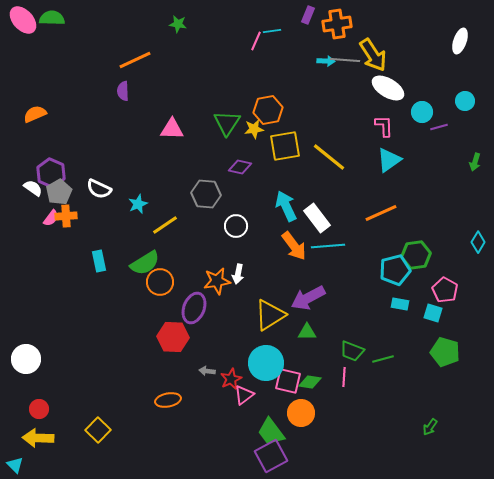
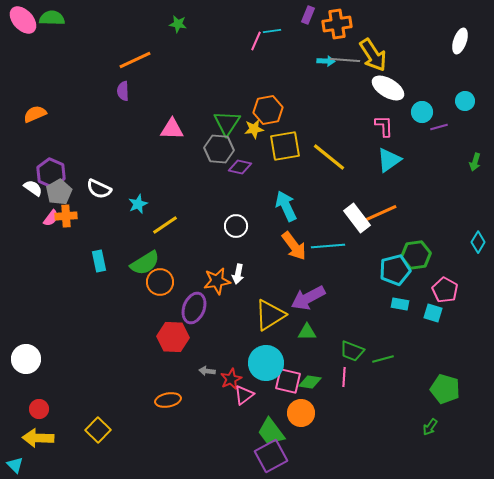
gray hexagon at (206, 194): moved 13 px right, 45 px up
white rectangle at (317, 218): moved 40 px right
green pentagon at (445, 352): moved 37 px down
